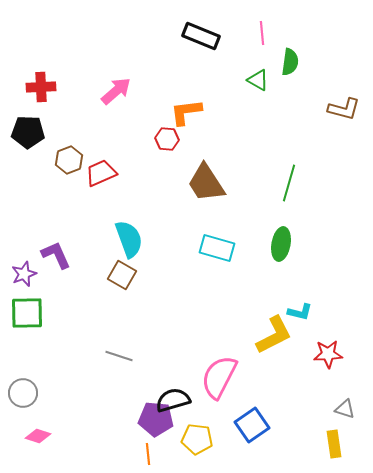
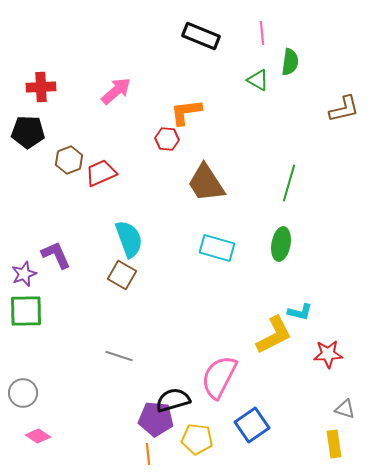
brown L-shape: rotated 28 degrees counterclockwise
green square: moved 1 px left, 2 px up
pink diamond: rotated 15 degrees clockwise
